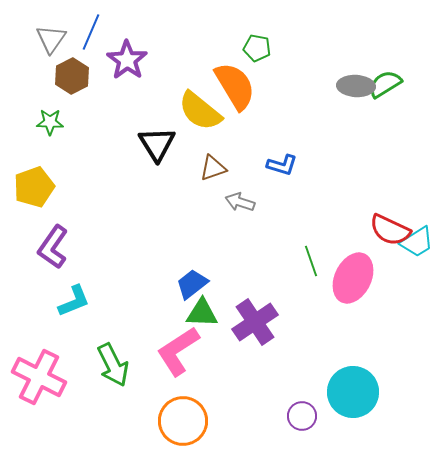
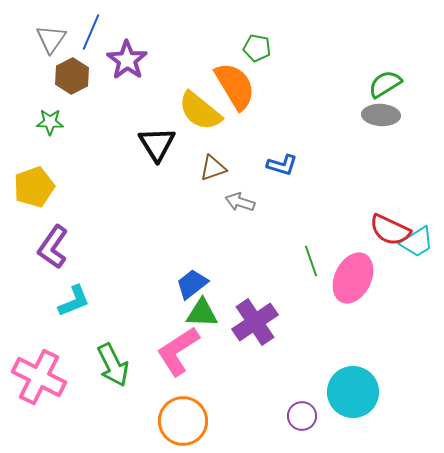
gray ellipse: moved 25 px right, 29 px down
